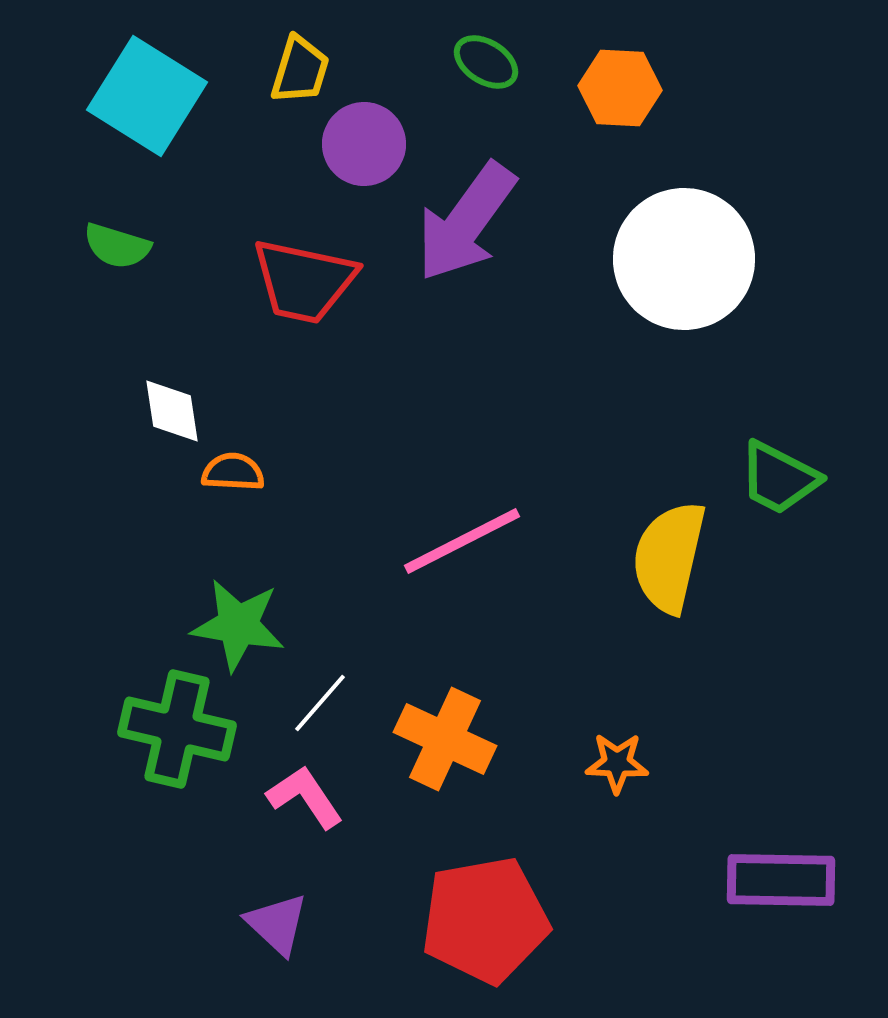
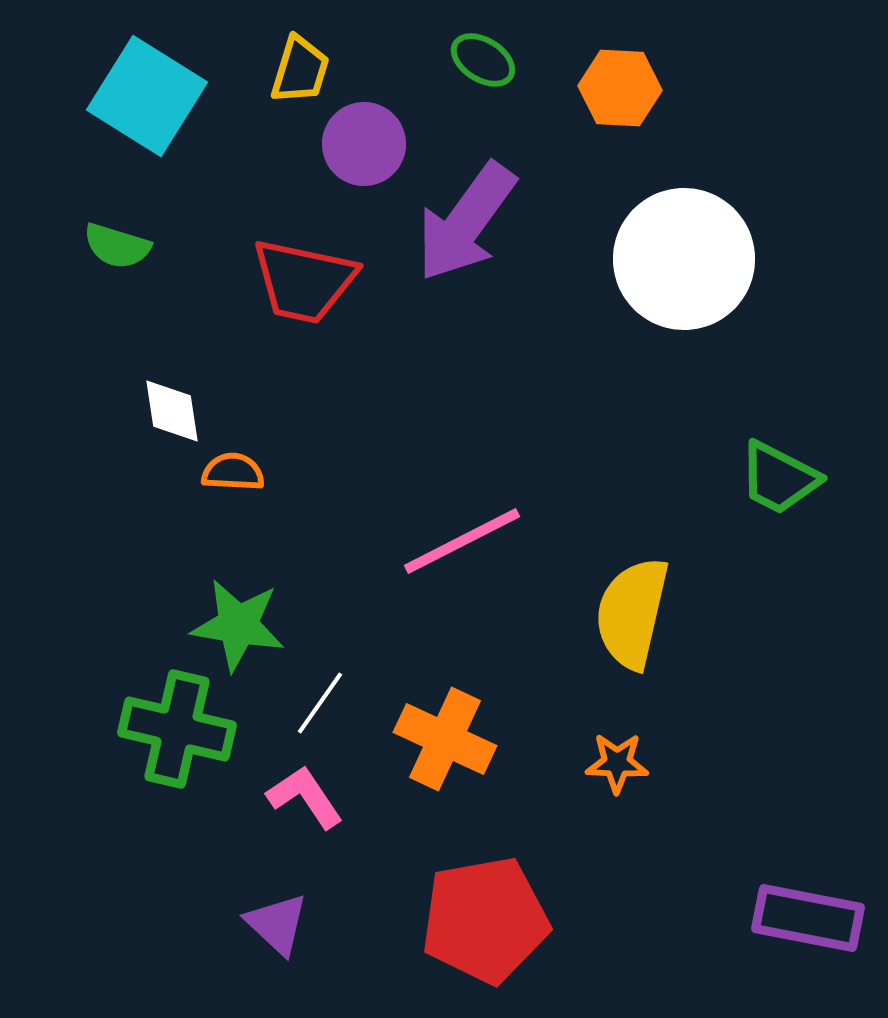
green ellipse: moved 3 px left, 2 px up
yellow semicircle: moved 37 px left, 56 px down
white line: rotated 6 degrees counterclockwise
purple rectangle: moved 27 px right, 38 px down; rotated 10 degrees clockwise
